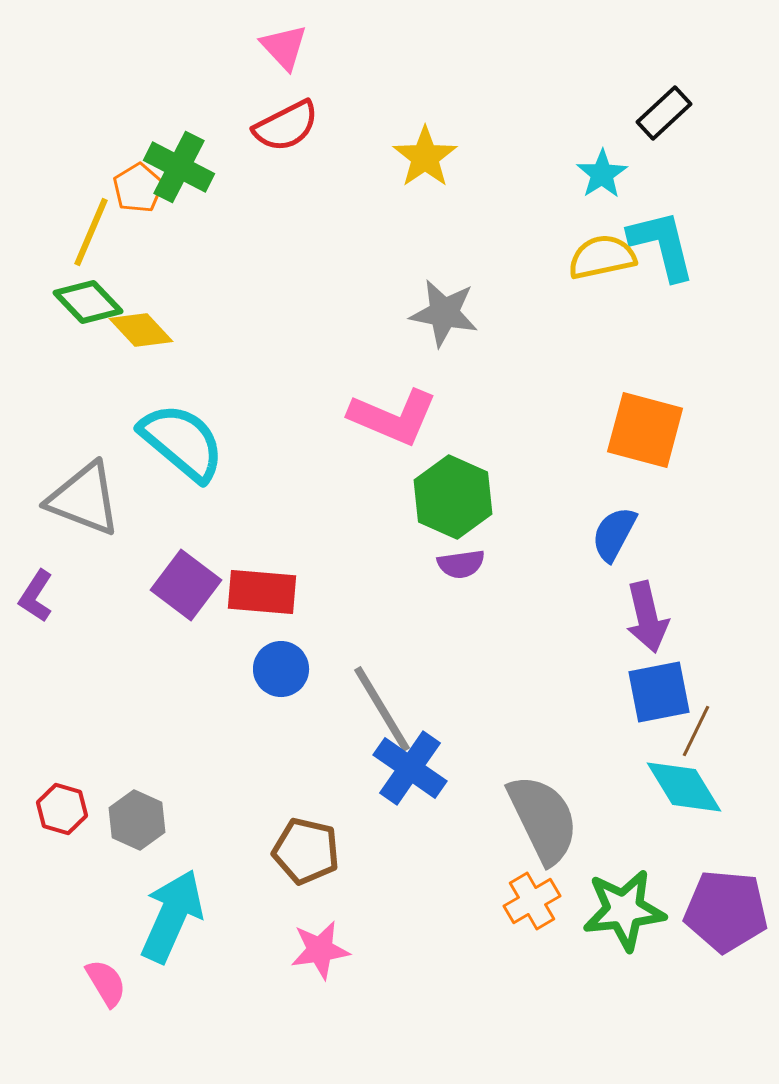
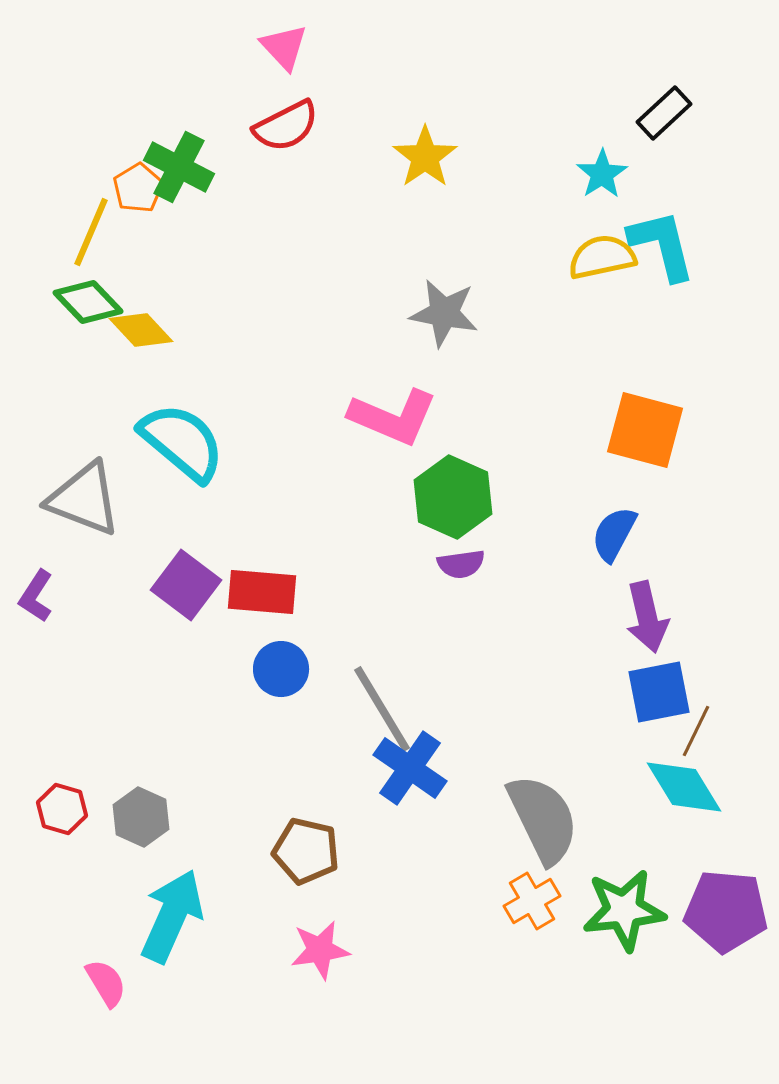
gray hexagon: moved 4 px right, 3 px up
